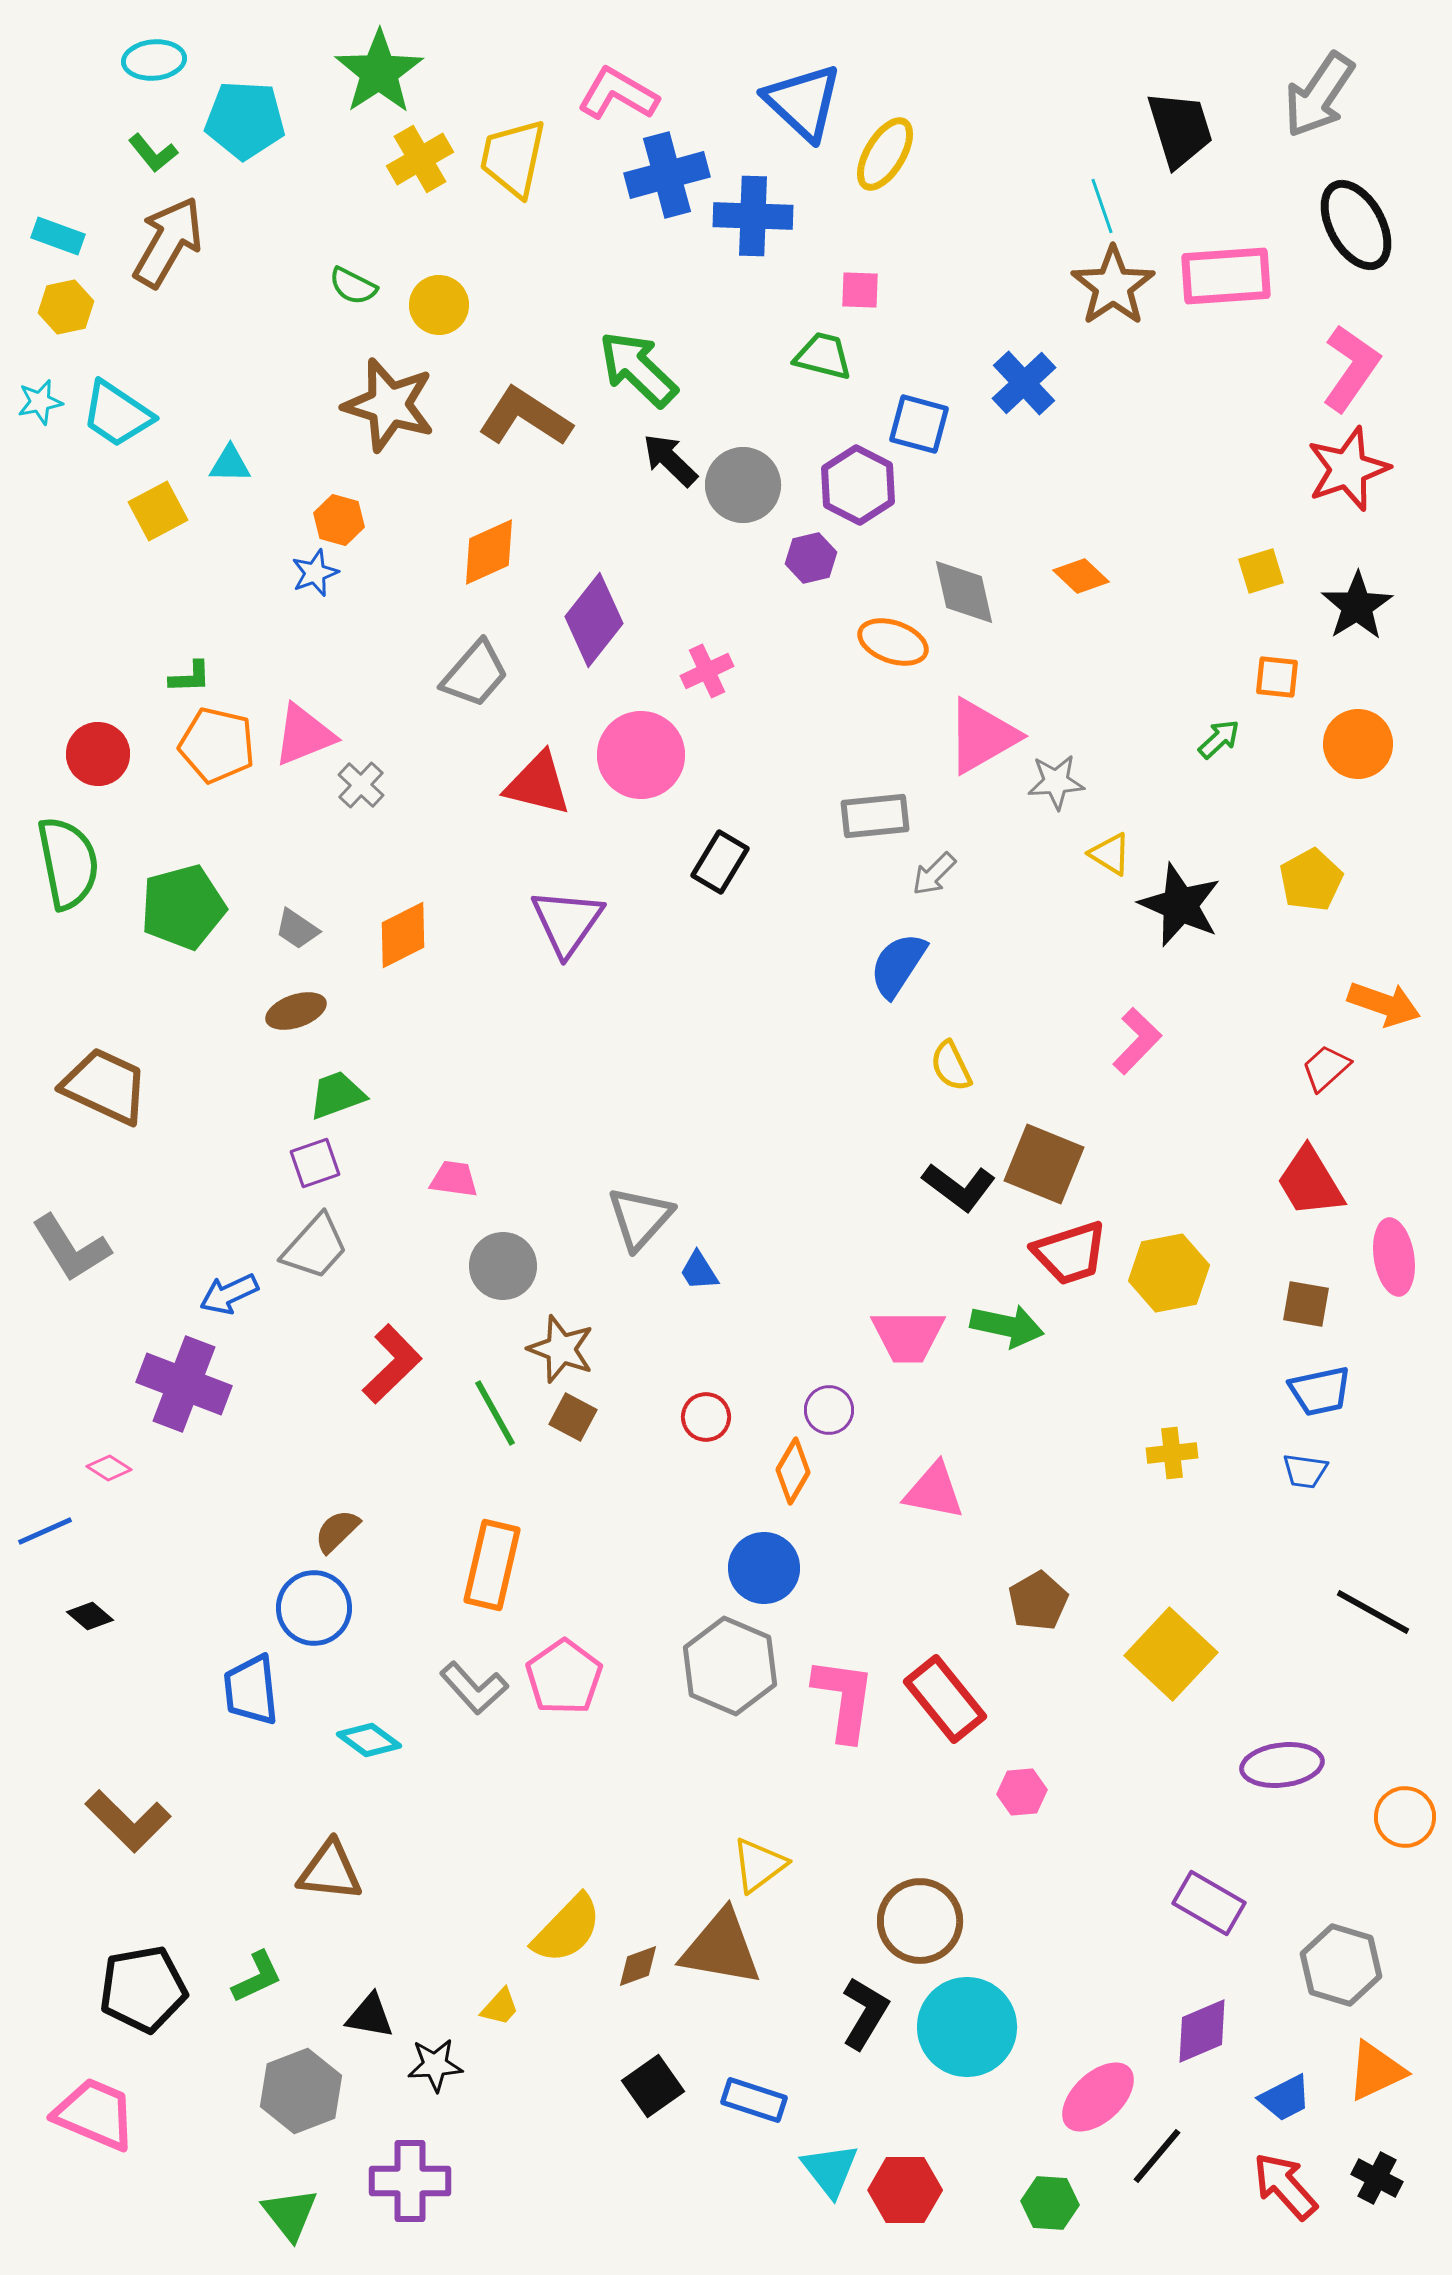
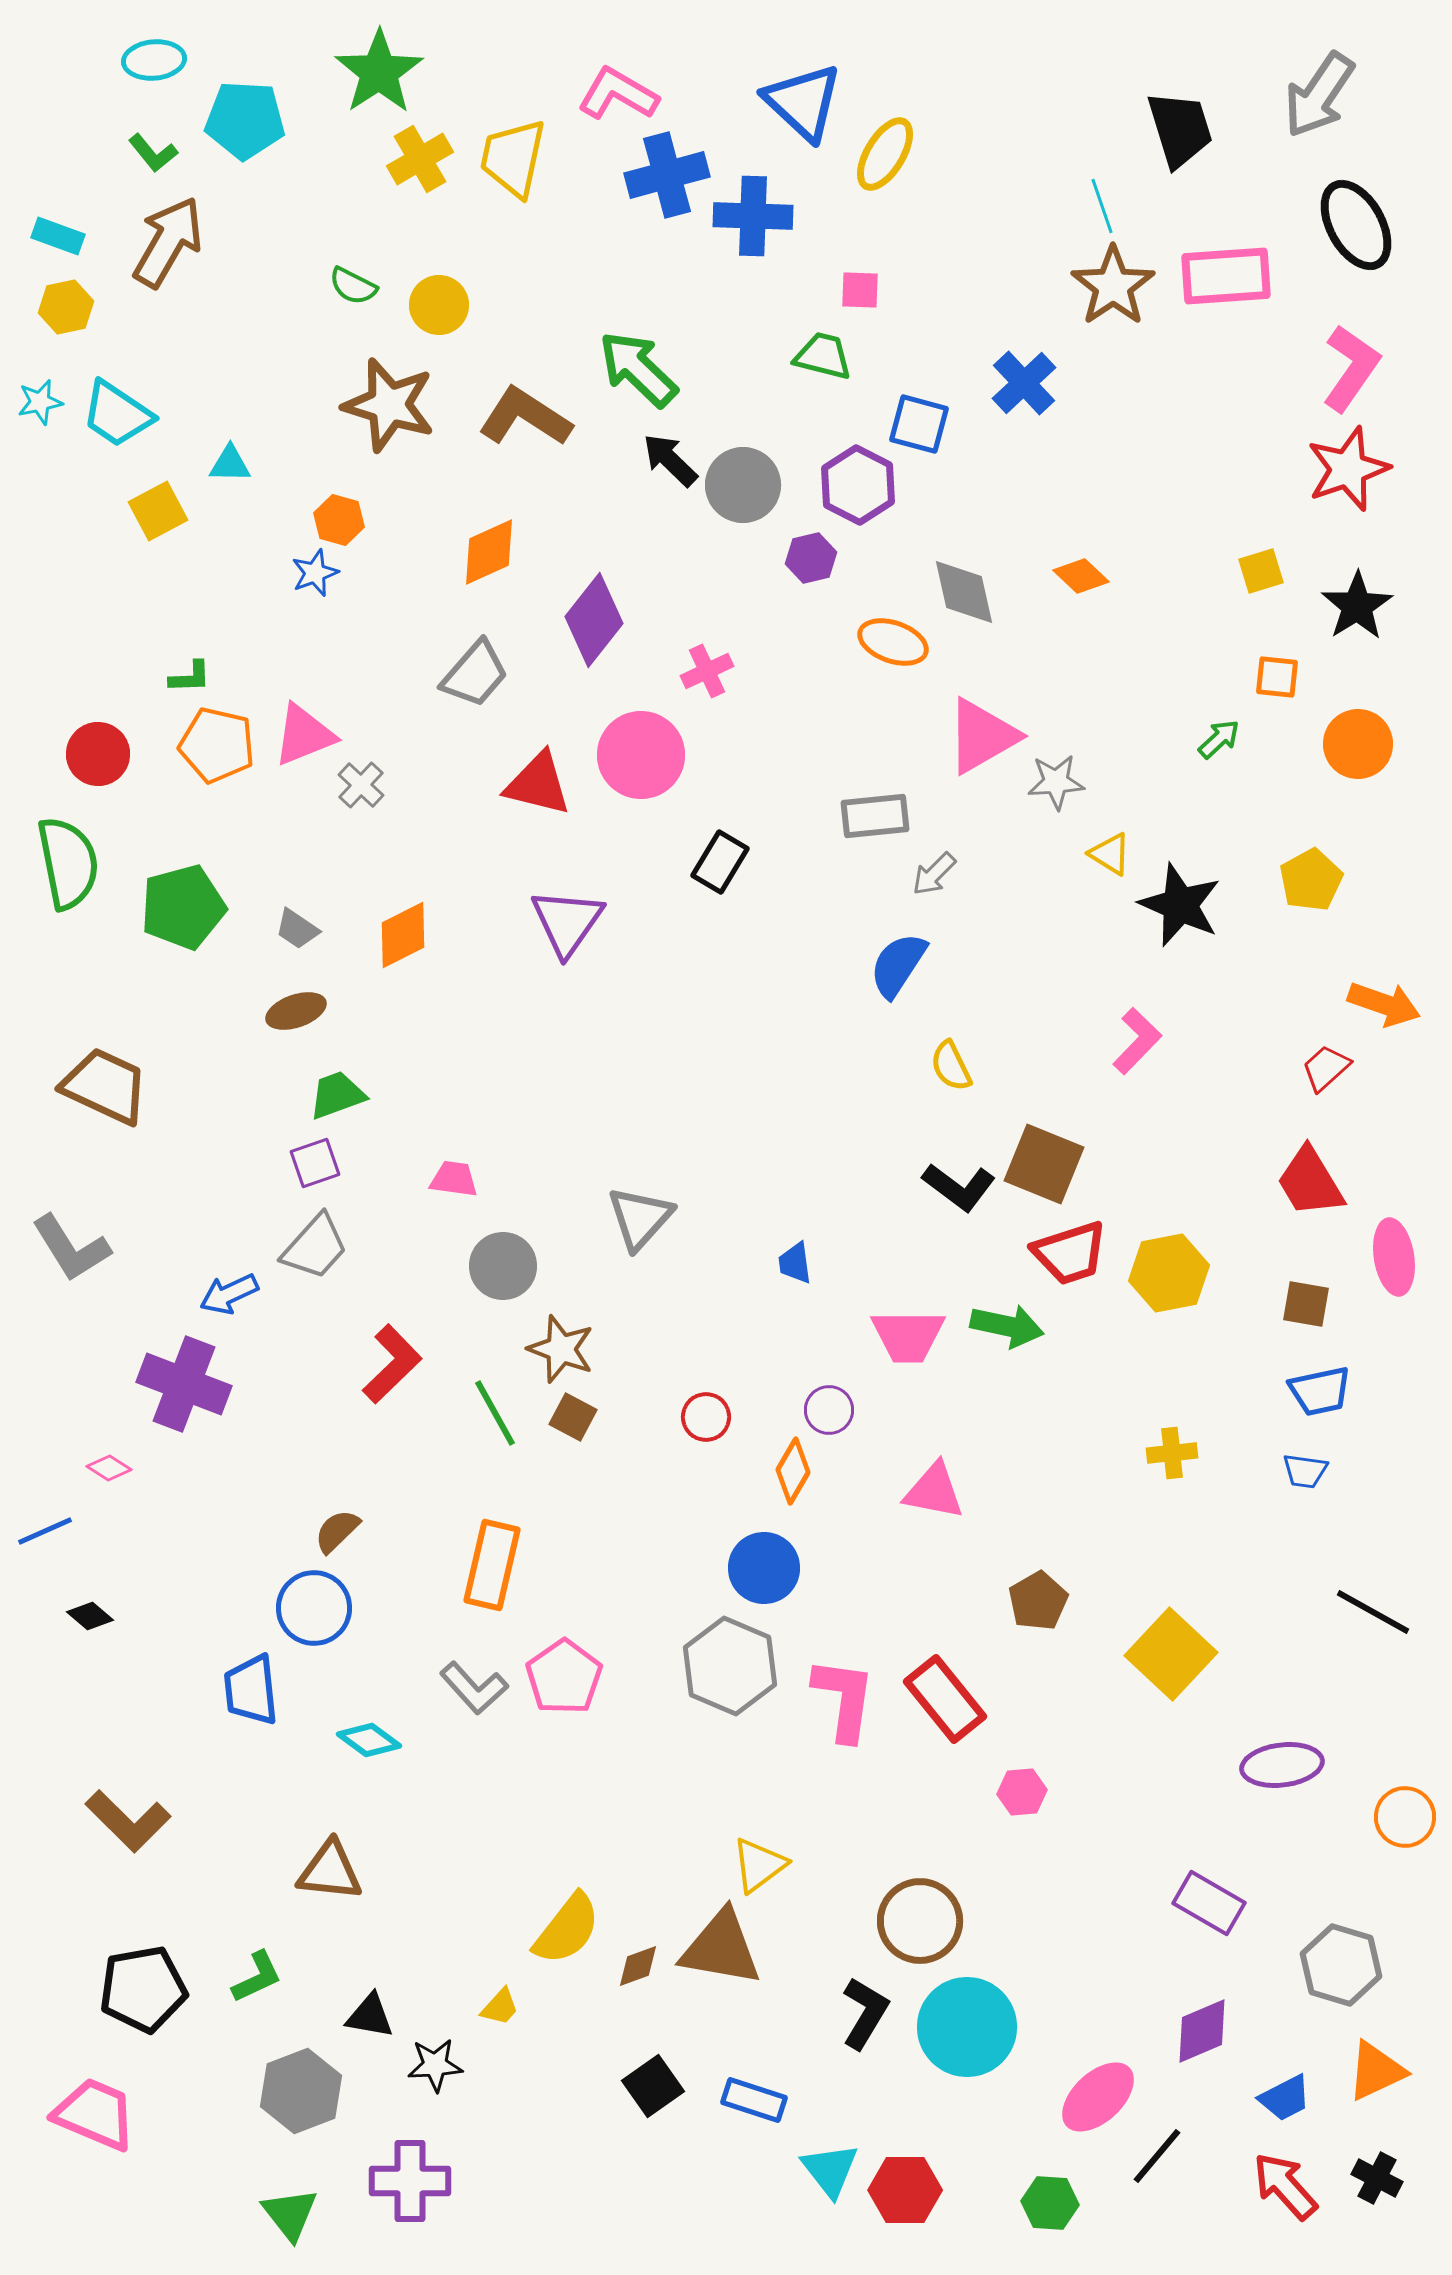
blue trapezoid at (699, 1271): moved 96 px right, 8 px up; rotated 24 degrees clockwise
yellow semicircle at (567, 1929): rotated 6 degrees counterclockwise
